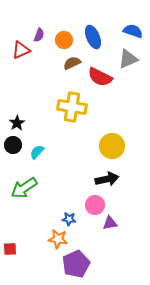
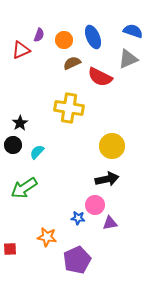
yellow cross: moved 3 px left, 1 px down
black star: moved 3 px right
blue star: moved 9 px right, 1 px up
orange star: moved 11 px left, 2 px up
purple pentagon: moved 1 px right, 4 px up
